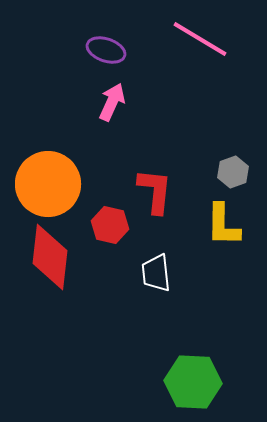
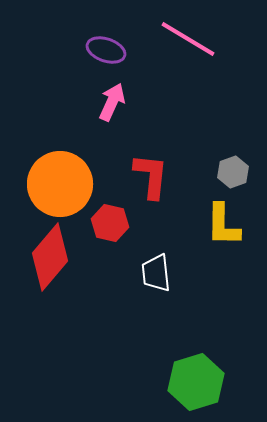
pink line: moved 12 px left
orange circle: moved 12 px right
red L-shape: moved 4 px left, 15 px up
red hexagon: moved 2 px up
red diamond: rotated 34 degrees clockwise
green hexagon: moved 3 px right; rotated 20 degrees counterclockwise
